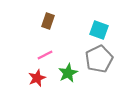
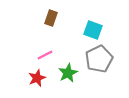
brown rectangle: moved 3 px right, 3 px up
cyan square: moved 6 px left
